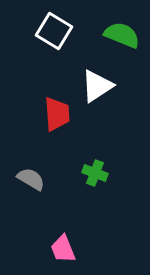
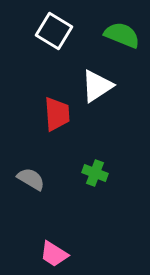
pink trapezoid: moved 9 px left, 5 px down; rotated 36 degrees counterclockwise
